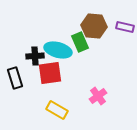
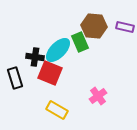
cyan ellipse: rotated 60 degrees counterclockwise
black cross: moved 1 px down; rotated 12 degrees clockwise
red square: rotated 30 degrees clockwise
